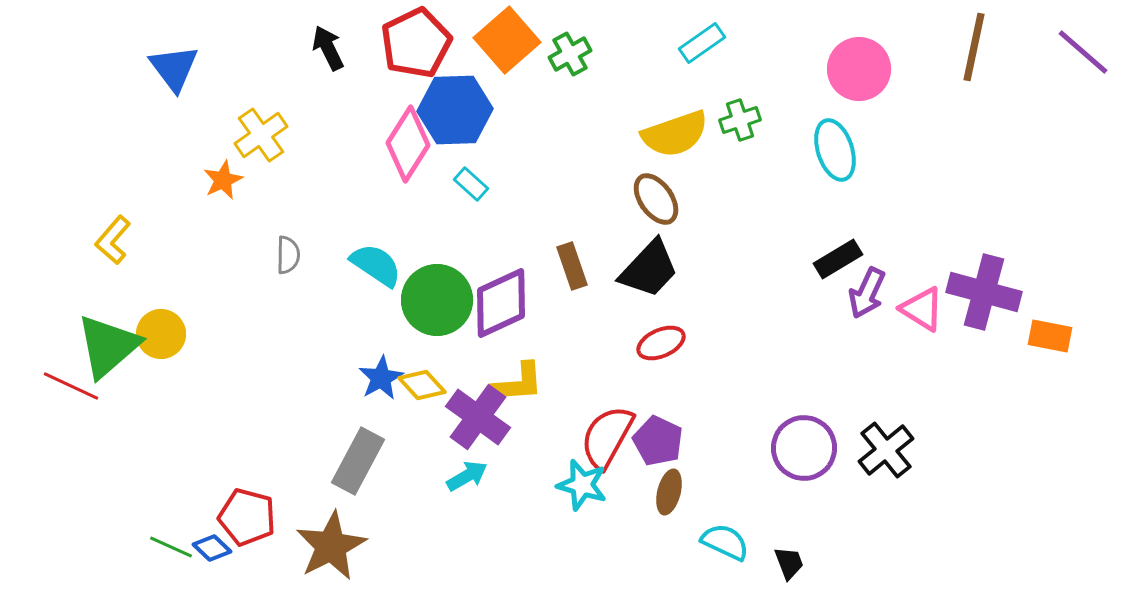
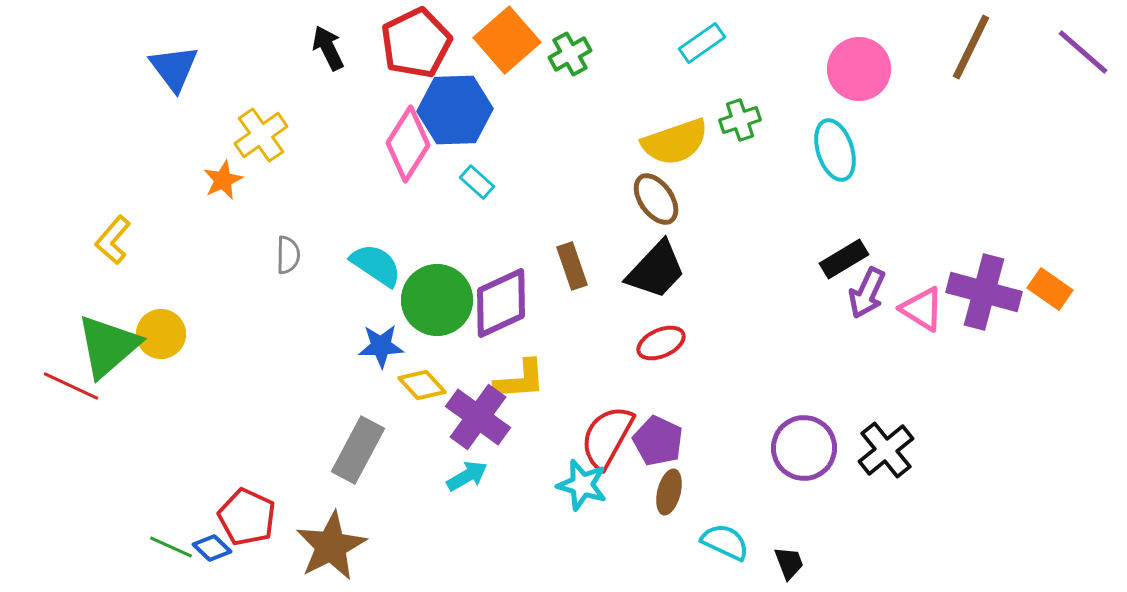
brown line at (974, 47): moved 3 px left; rotated 14 degrees clockwise
yellow semicircle at (675, 134): moved 8 px down
cyan rectangle at (471, 184): moved 6 px right, 2 px up
black rectangle at (838, 259): moved 6 px right
black trapezoid at (649, 269): moved 7 px right, 1 px down
orange rectangle at (1050, 336): moved 47 px up; rotated 24 degrees clockwise
blue star at (381, 378): moved 32 px up; rotated 27 degrees clockwise
yellow L-shape at (518, 383): moved 2 px right, 3 px up
gray rectangle at (358, 461): moved 11 px up
red pentagon at (247, 517): rotated 10 degrees clockwise
